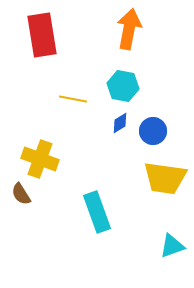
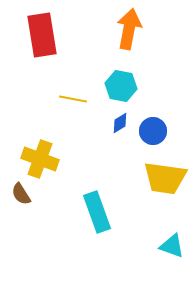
cyan hexagon: moved 2 px left
cyan triangle: rotated 40 degrees clockwise
